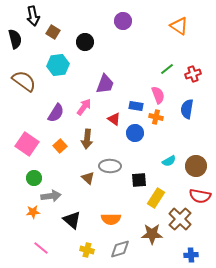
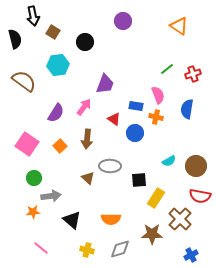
blue cross: rotated 24 degrees counterclockwise
